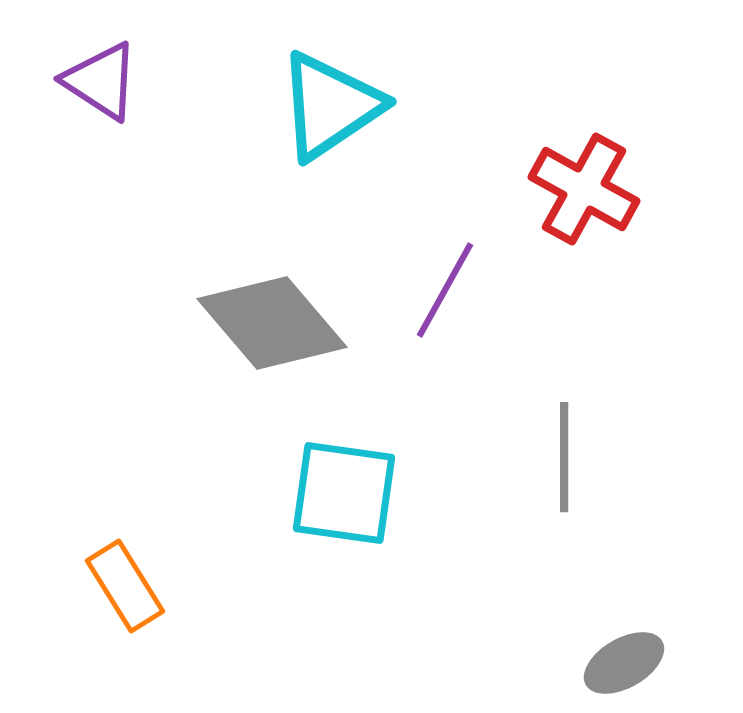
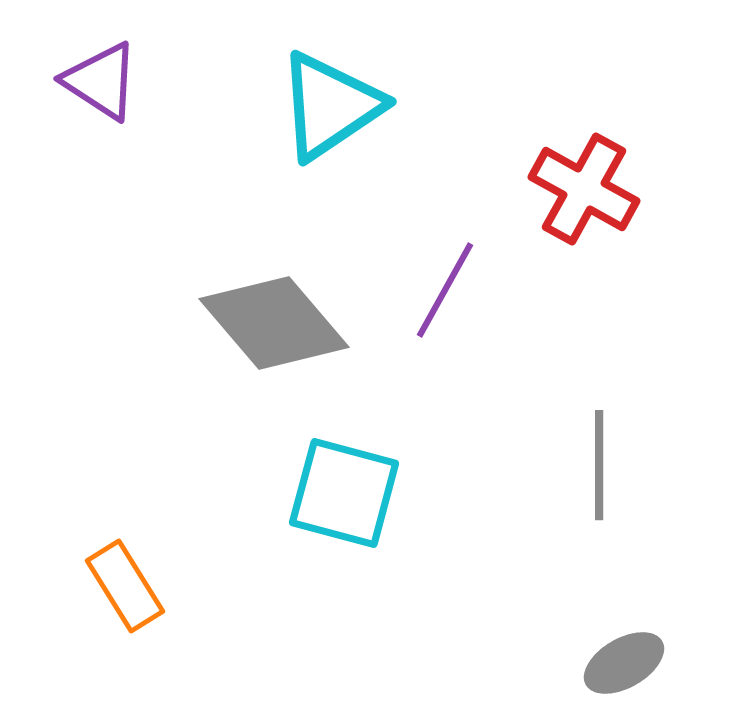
gray diamond: moved 2 px right
gray line: moved 35 px right, 8 px down
cyan square: rotated 7 degrees clockwise
